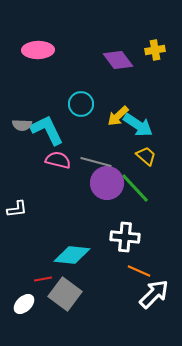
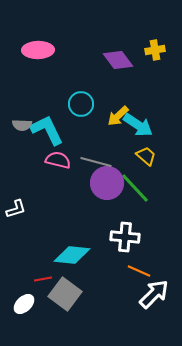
white L-shape: moved 1 px left; rotated 10 degrees counterclockwise
